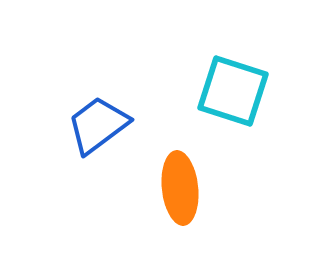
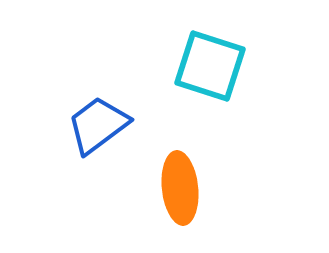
cyan square: moved 23 px left, 25 px up
